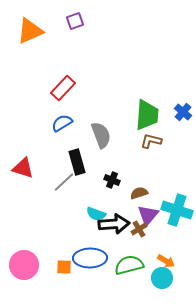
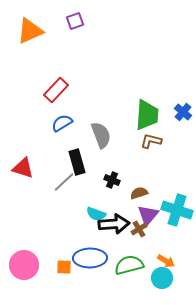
red rectangle: moved 7 px left, 2 px down
